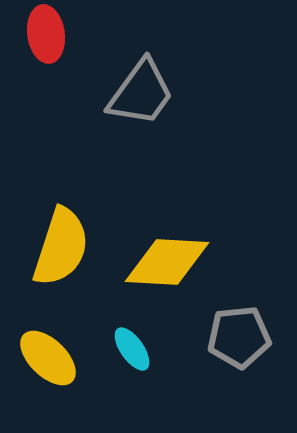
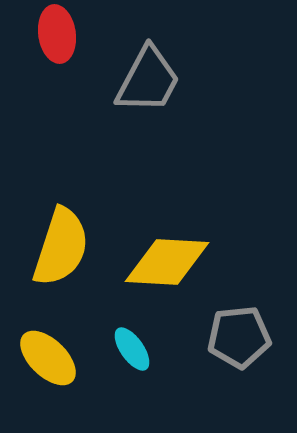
red ellipse: moved 11 px right
gray trapezoid: moved 7 px right, 13 px up; rotated 8 degrees counterclockwise
